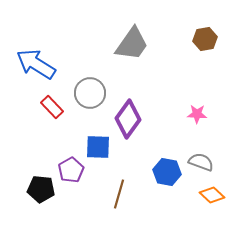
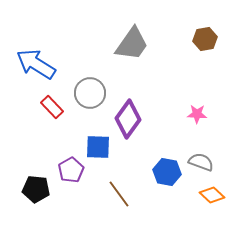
black pentagon: moved 5 px left
brown line: rotated 52 degrees counterclockwise
